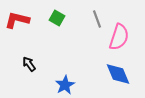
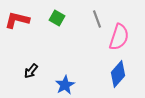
black arrow: moved 2 px right, 7 px down; rotated 105 degrees counterclockwise
blue diamond: rotated 64 degrees clockwise
